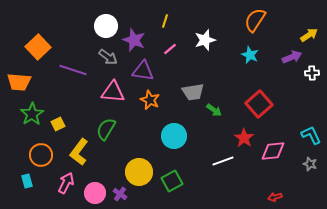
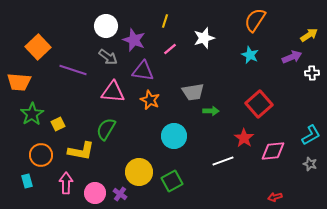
white star: moved 1 px left, 2 px up
green arrow: moved 3 px left, 1 px down; rotated 35 degrees counterclockwise
cyan L-shape: rotated 85 degrees clockwise
yellow L-shape: moved 2 px right, 1 px up; rotated 116 degrees counterclockwise
pink arrow: rotated 25 degrees counterclockwise
